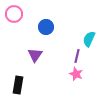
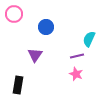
purple line: rotated 64 degrees clockwise
